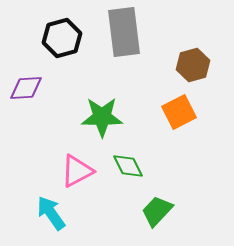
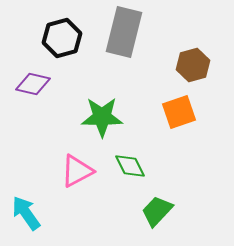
gray rectangle: rotated 21 degrees clockwise
purple diamond: moved 7 px right, 4 px up; rotated 16 degrees clockwise
orange square: rotated 8 degrees clockwise
green diamond: moved 2 px right
cyan arrow: moved 25 px left
